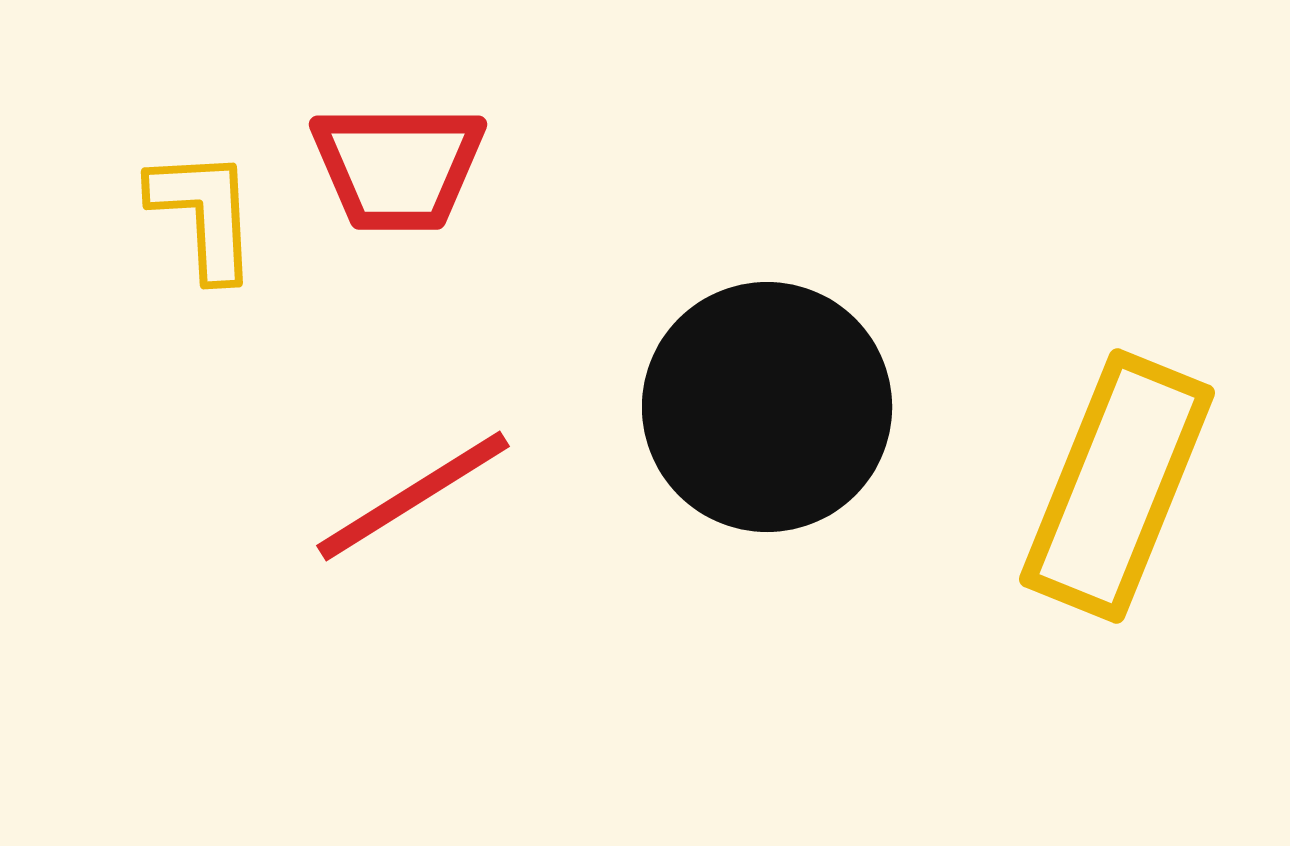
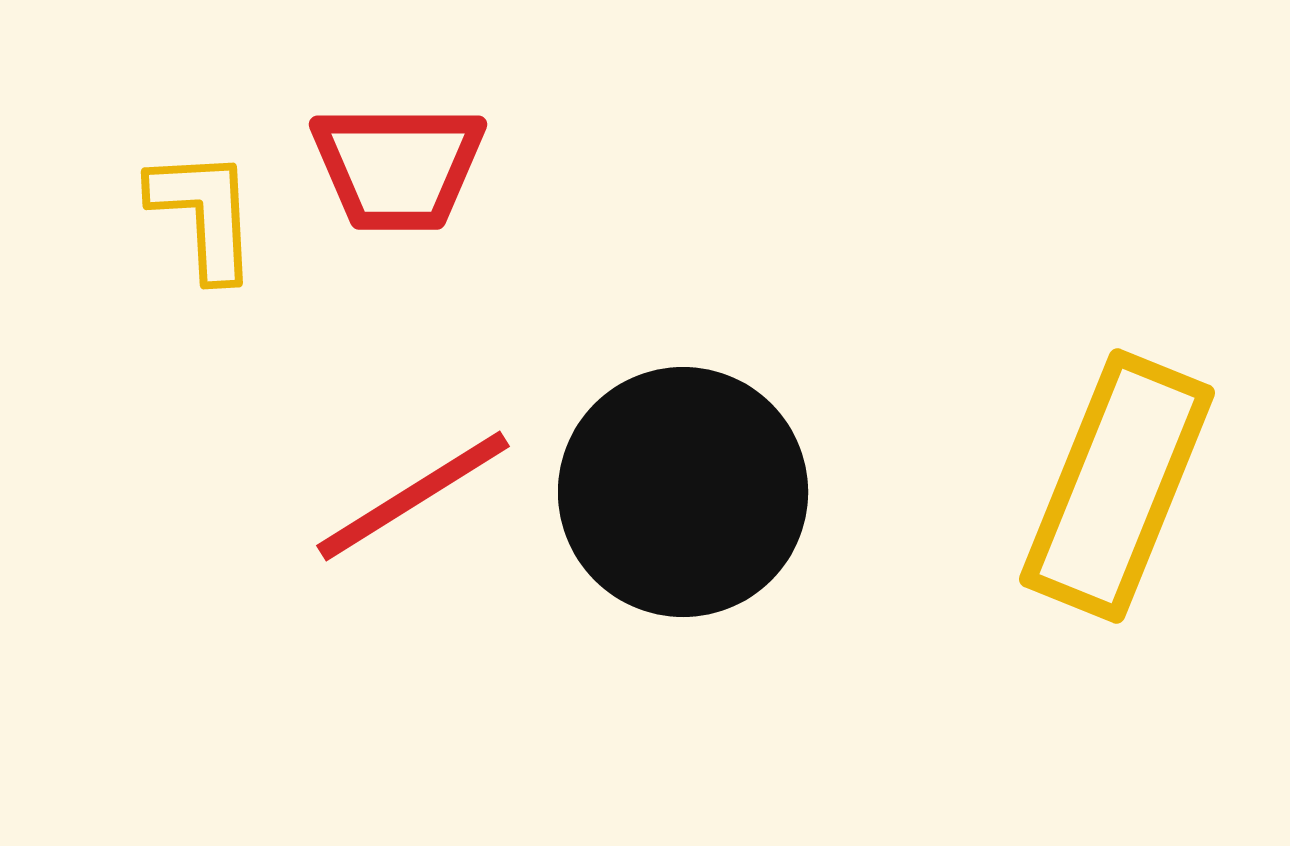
black circle: moved 84 px left, 85 px down
